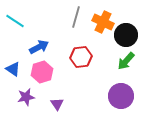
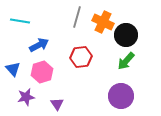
gray line: moved 1 px right
cyan line: moved 5 px right; rotated 24 degrees counterclockwise
blue arrow: moved 2 px up
blue triangle: rotated 14 degrees clockwise
